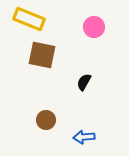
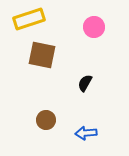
yellow rectangle: rotated 40 degrees counterclockwise
black semicircle: moved 1 px right, 1 px down
blue arrow: moved 2 px right, 4 px up
